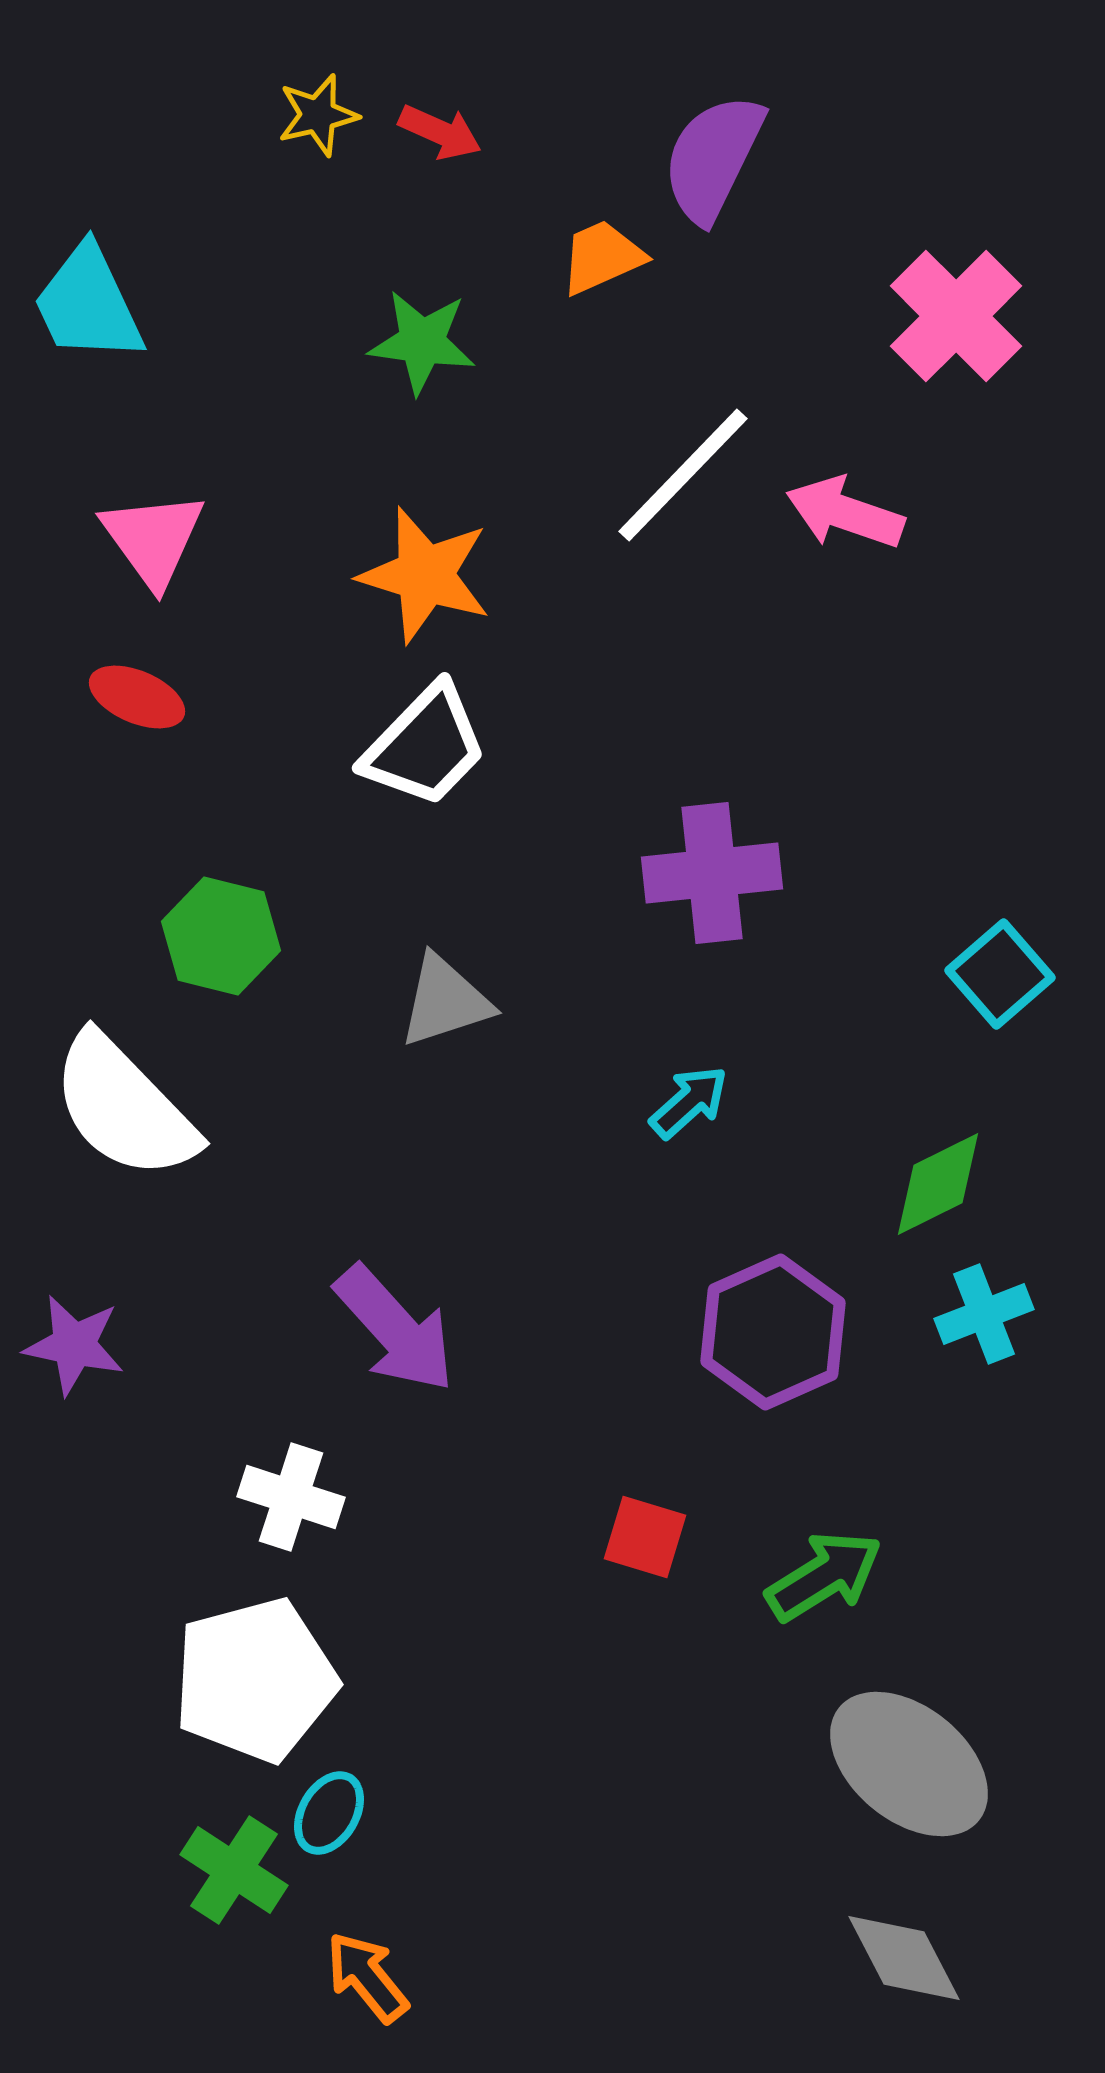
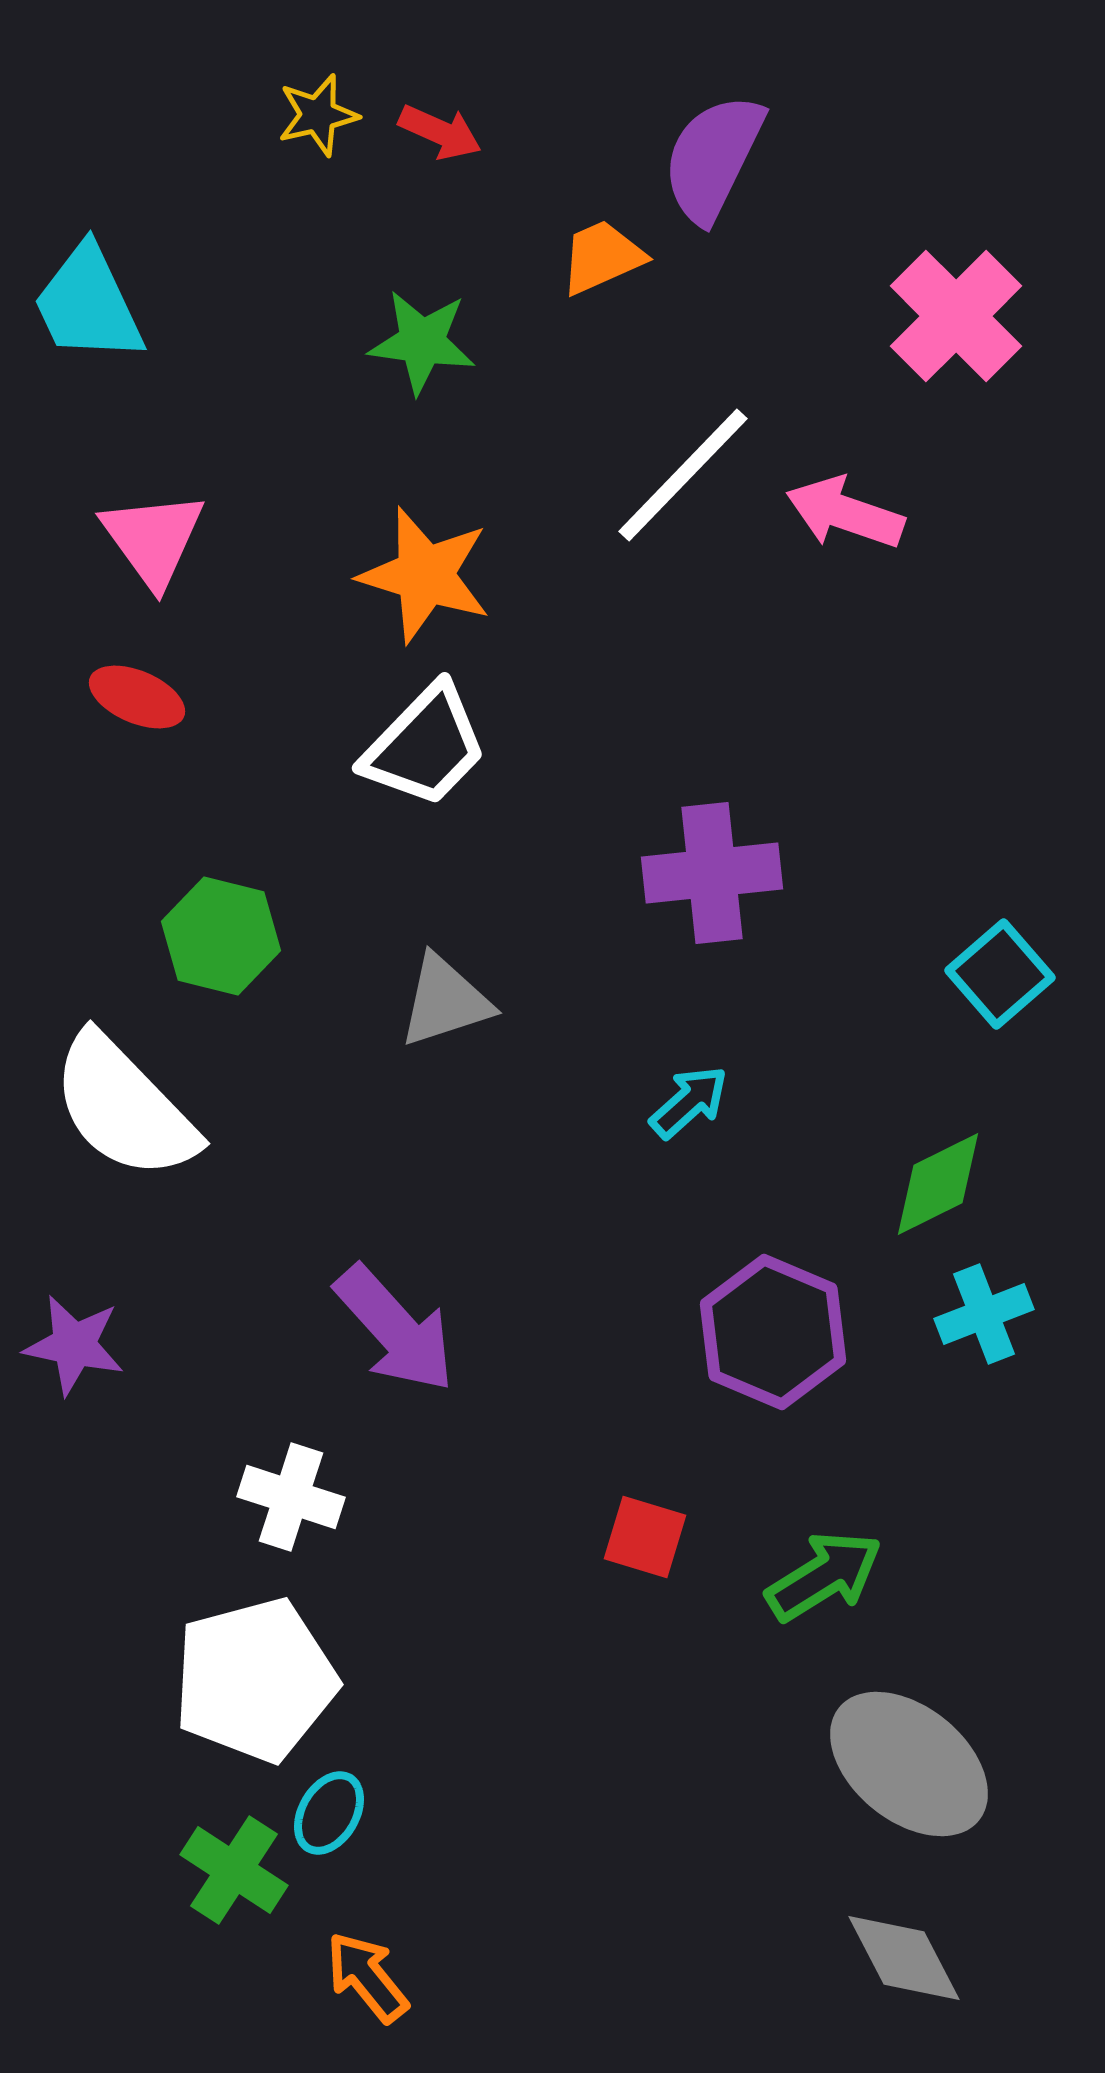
purple hexagon: rotated 13 degrees counterclockwise
